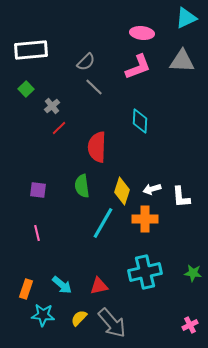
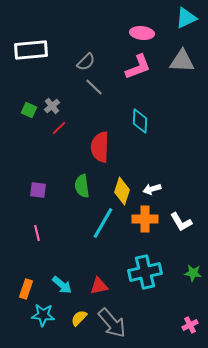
green square: moved 3 px right, 21 px down; rotated 21 degrees counterclockwise
red semicircle: moved 3 px right
white L-shape: moved 25 px down; rotated 25 degrees counterclockwise
